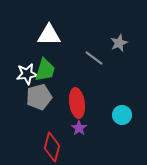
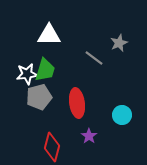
purple star: moved 10 px right, 8 px down
